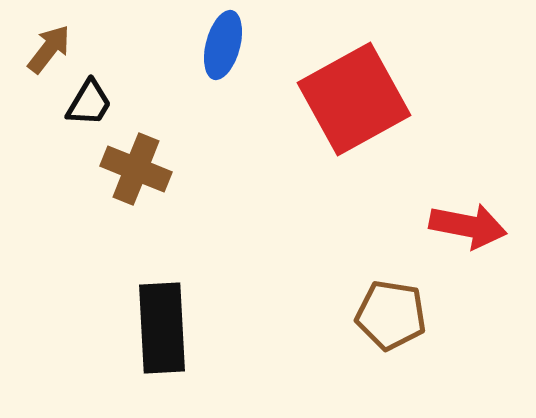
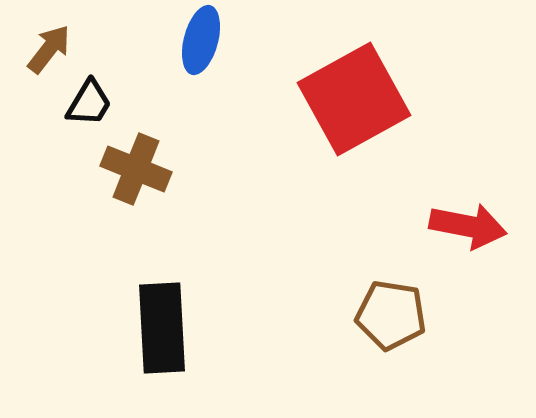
blue ellipse: moved 22 px left, 5 px up
